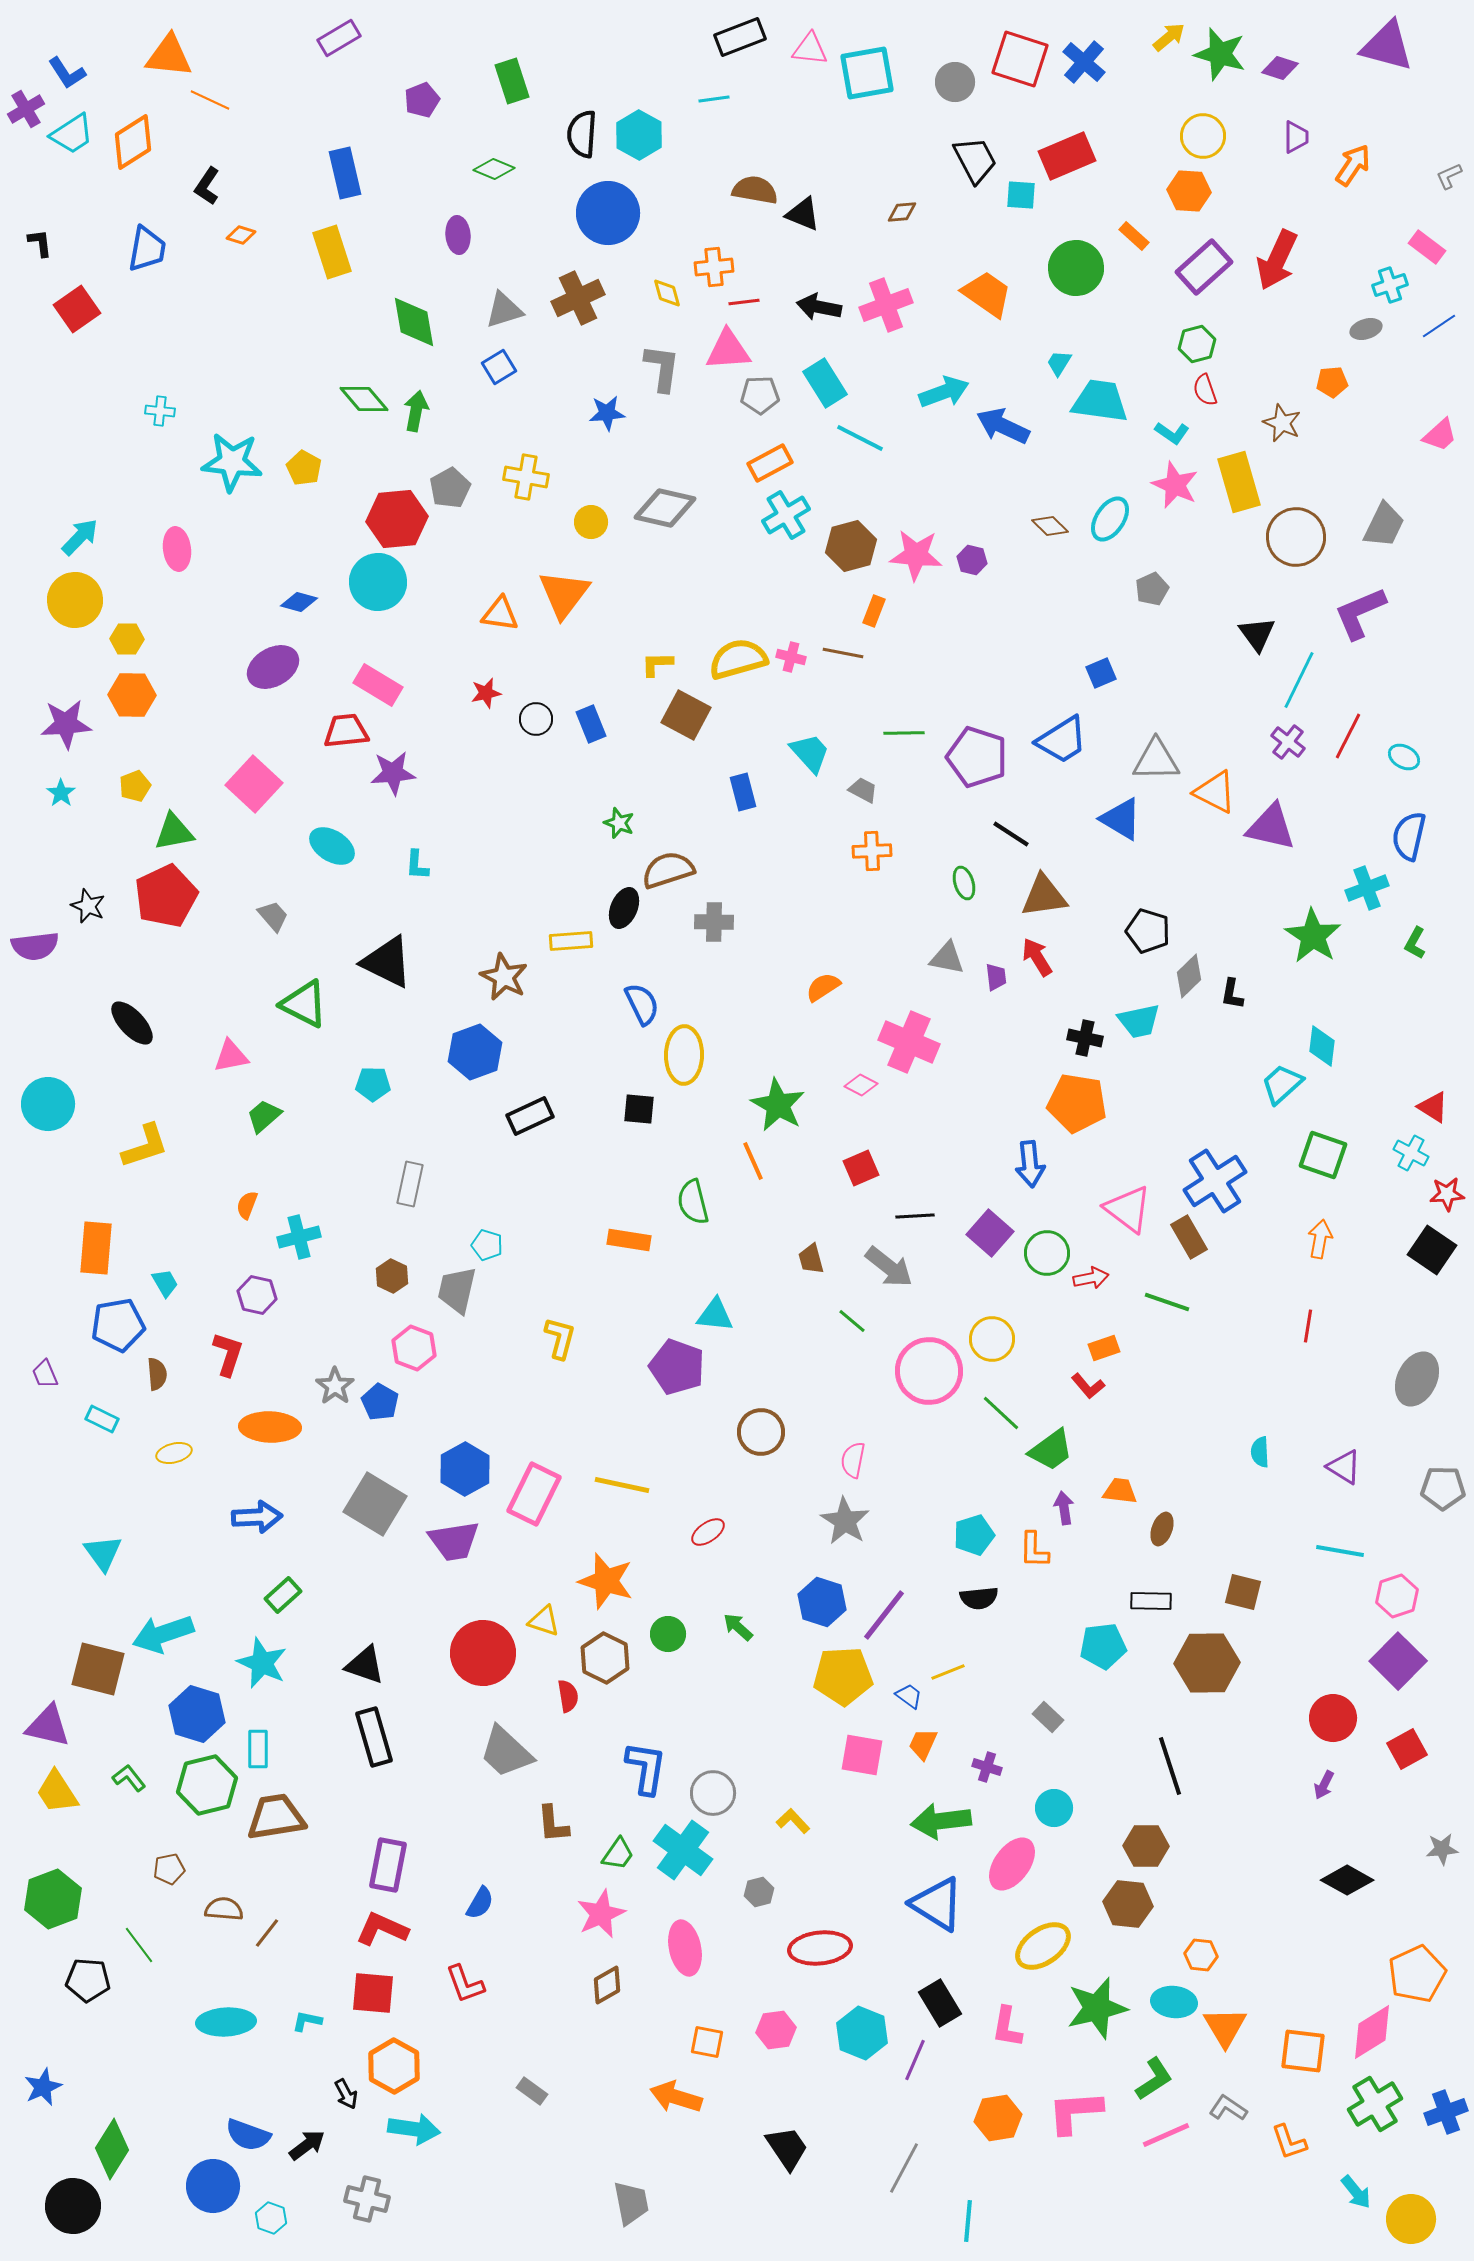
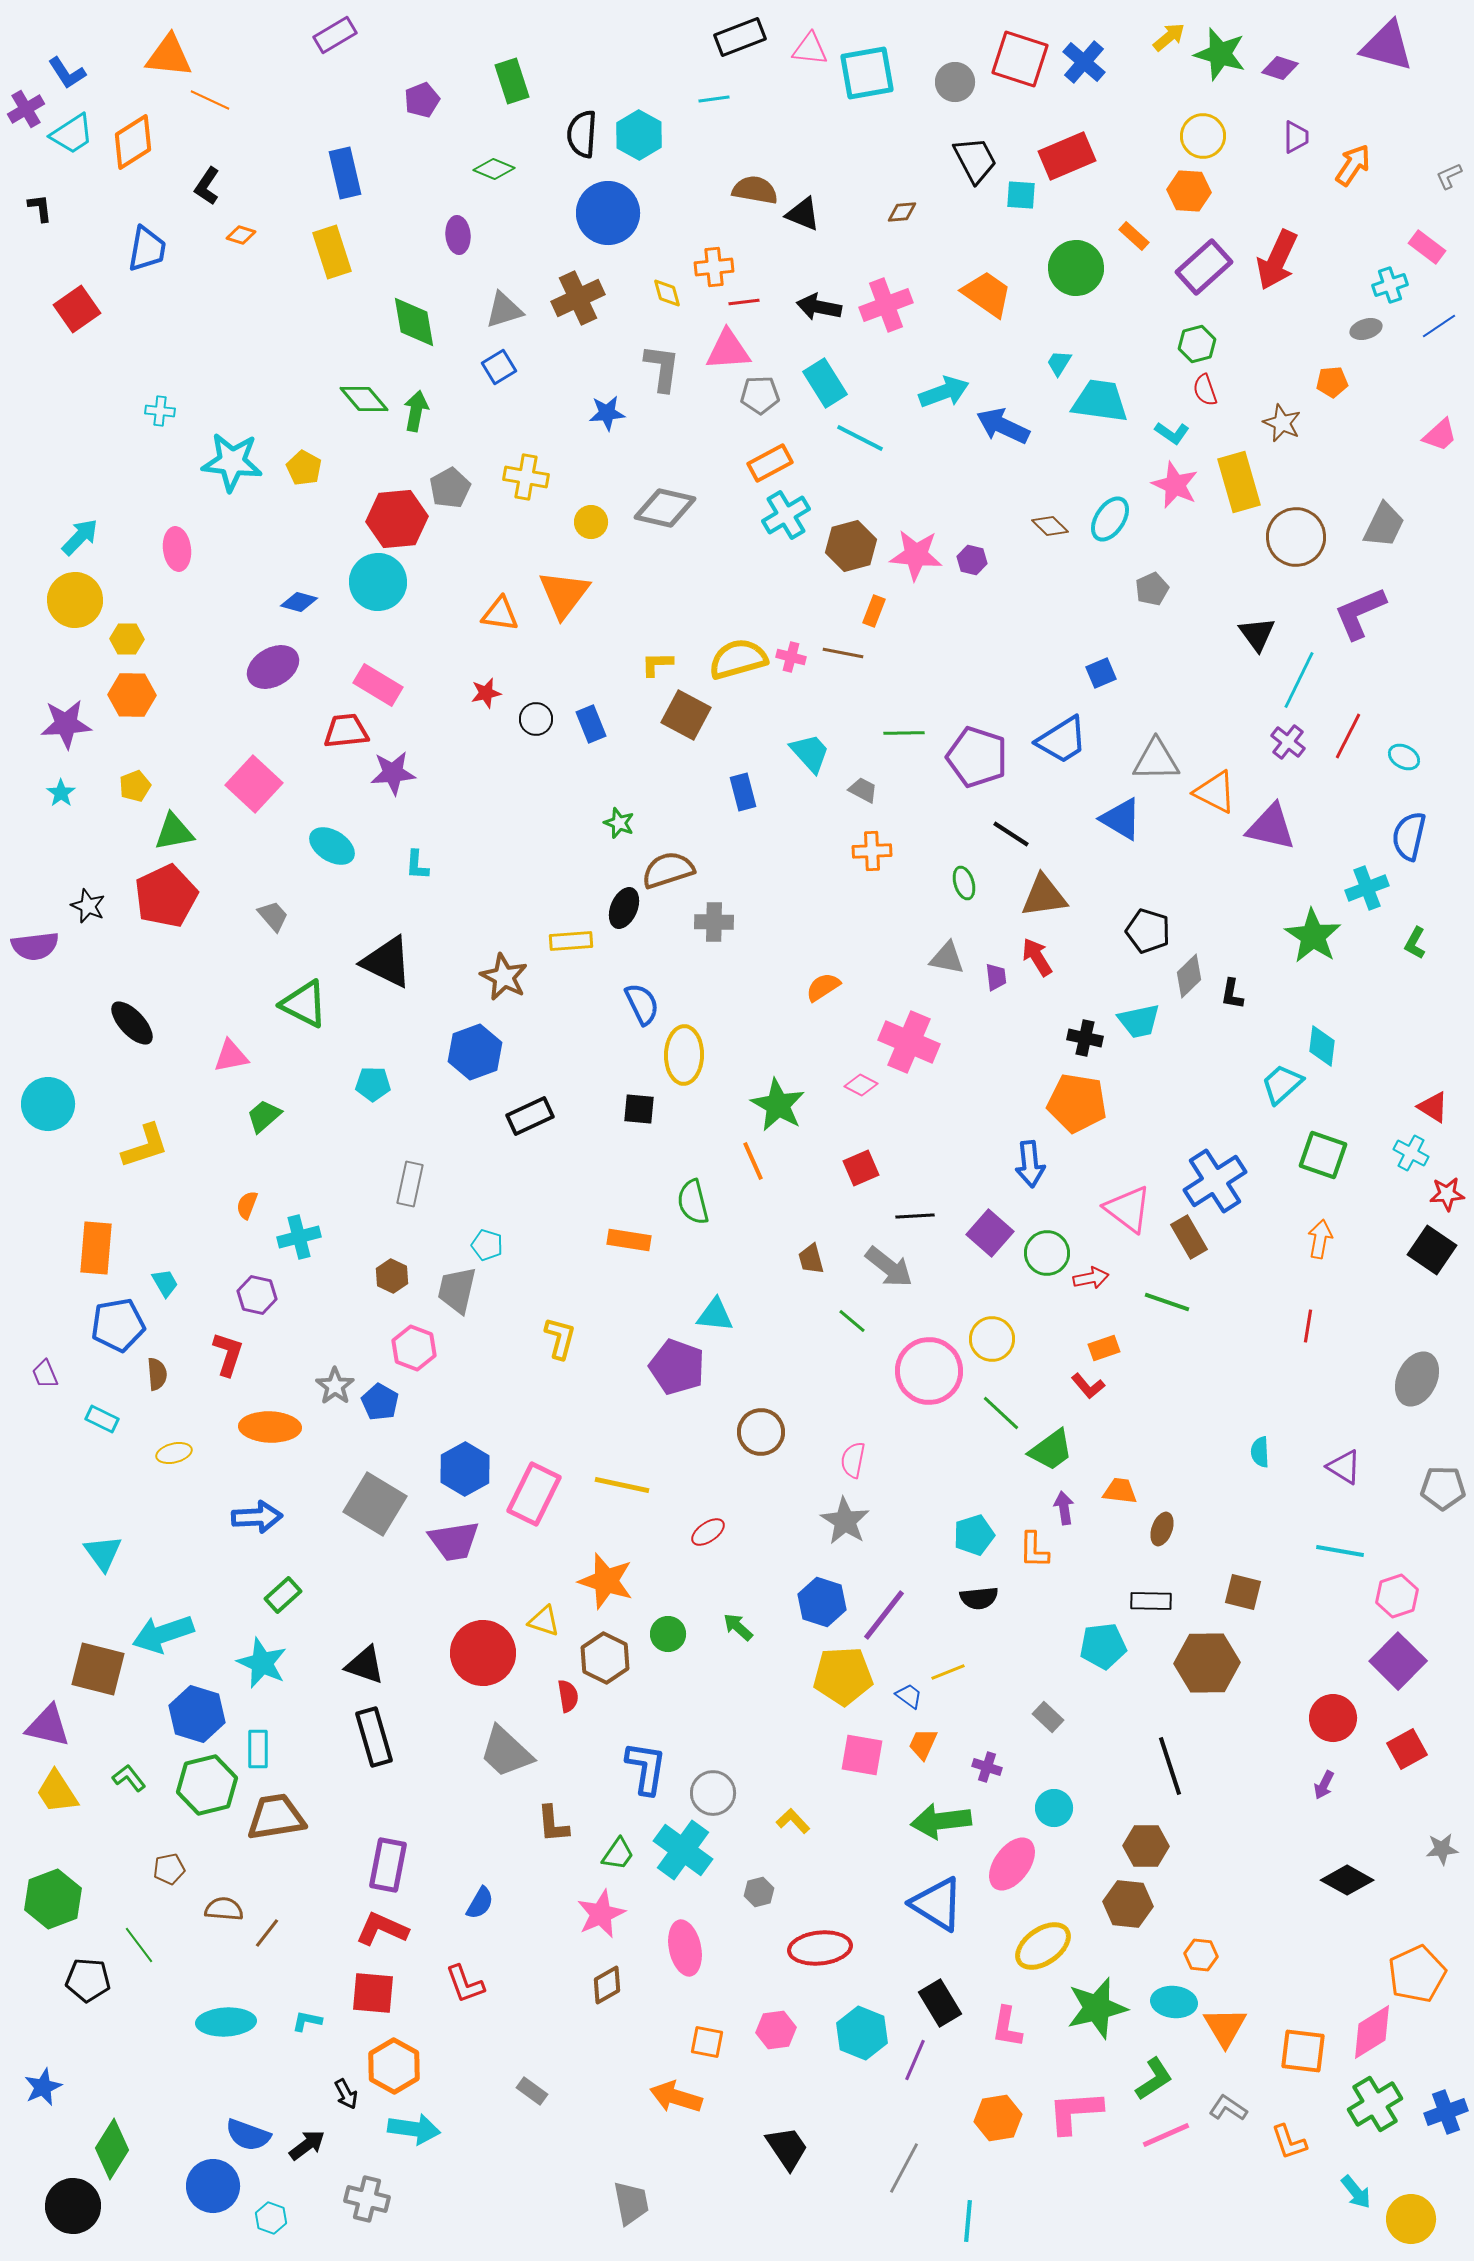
purple rectangle at (339, 38): moved 4 px left, 3 px up
black L-shape at (40, 243): moved 35 px up
